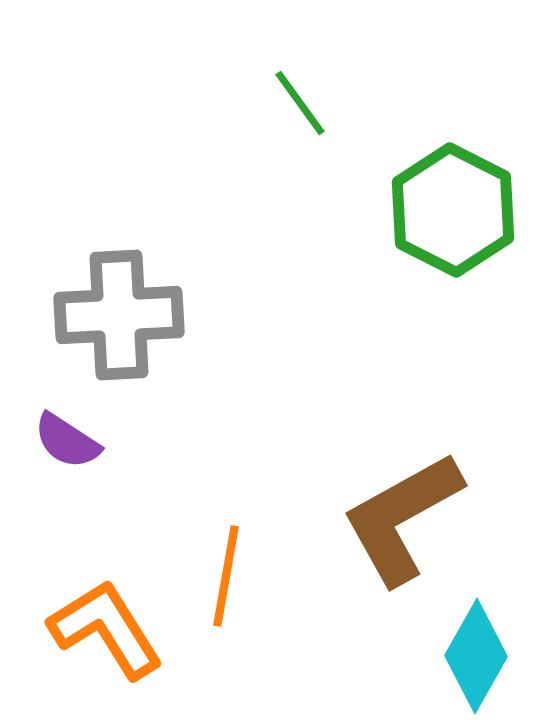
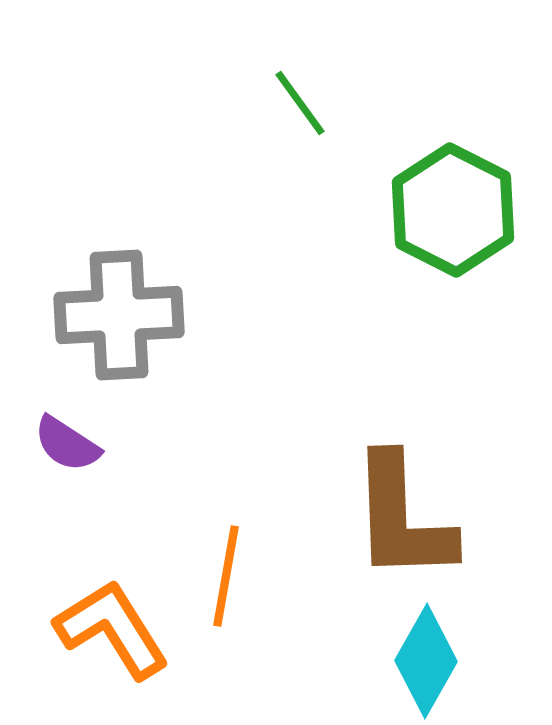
purple semicircle: moved 3 px down
brown L-shape: rotated 63 degrees counterclockwise
orange L-shape: moved 6 px right
cyan diamond: moved 50 px left, 5 px down
